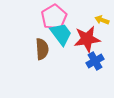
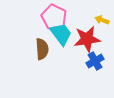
pink pentagon: rotated 15 degrees counterclockwise
